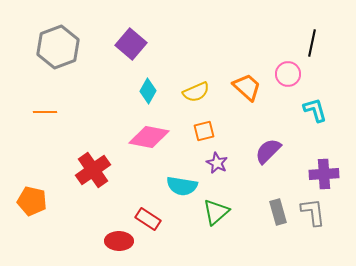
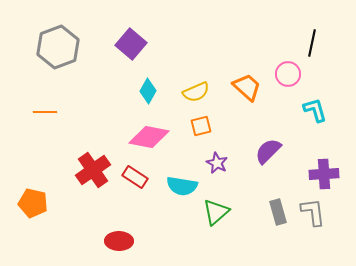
orange square: moved 3 px left, 5 px up
orange pentagon: moved 1 px right, 2 px down
red rectangle: moved 13 px left, 42 px up
